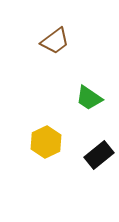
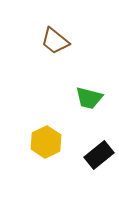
brown trapezoid: rotated 76 degrees clockwise
green trapezoid: rotated 20 degrees counterclockwise
